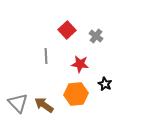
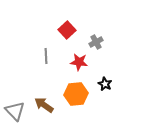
gray cross: moved 6 px down; rotated 24 degrees clockwise
red star: moved 1 px left, 2 px up
gray triangle: moved 3 px left, 8 px down
